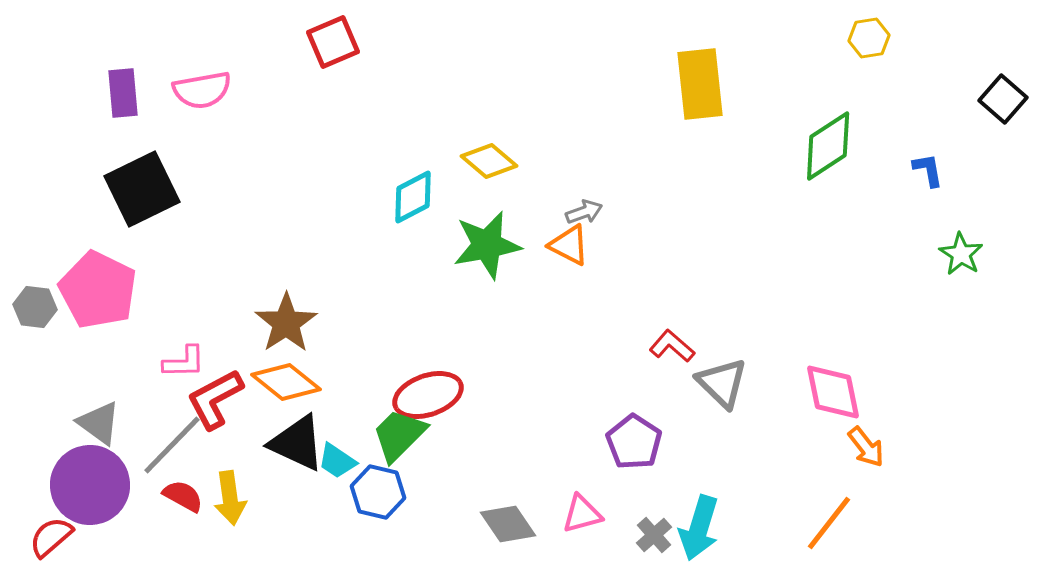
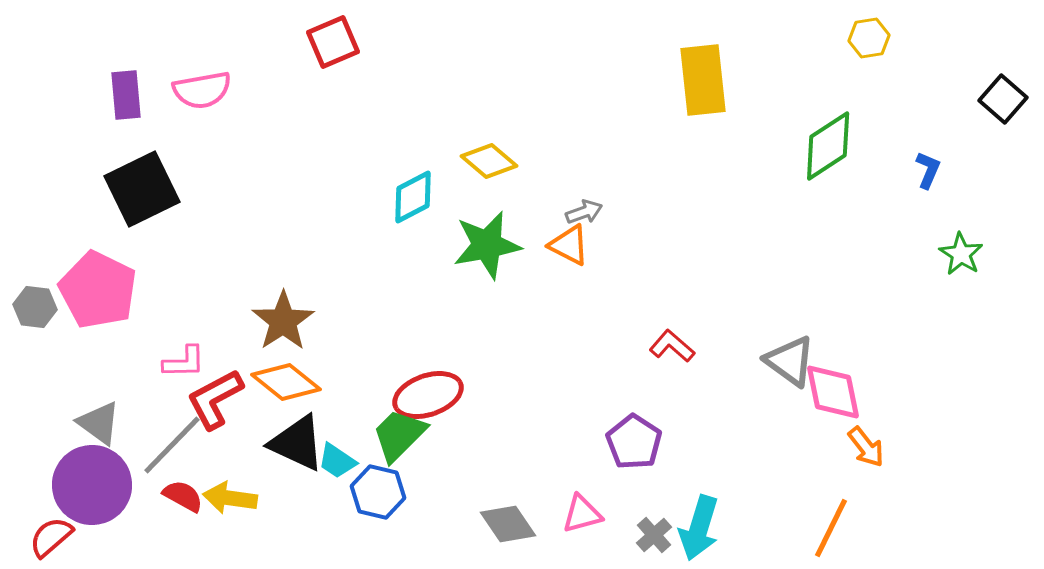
yellow rectangle at (700, 84): moved 3 px right, 4 px up
purple rectangle at (123, 93): moved 3 px right, 2 px down
blue L-shape at (928, 170): rotated 33 degrees clockwise
brown star at (286, 323): moved 3 px left, 2 px up
gray triangle at (722, 383): moved 68 px right, 22 px up; rotated 8 degrees counterclockwise
purple circle at (90, 485): moved 2 px right
yellow arrow at (230, 498): rotated 106 degrees clockwise
orange line at (829, 523): moved 2 px right, 5 px down; rotated 12 degrees counterclockwise
